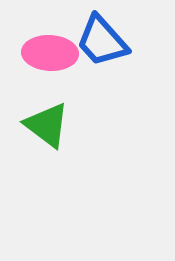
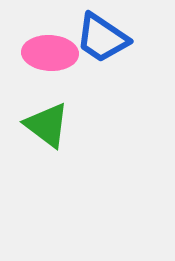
blue trapezoid: moved 3 px up; rotated 14 degrees counterclockwise
